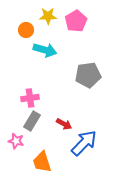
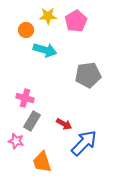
pink cross: moved 5 px left; rotated 24 degrees clockwise
